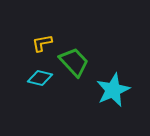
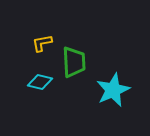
green trapezoid: rotated 40 degrees clockwise
cyan diamond: moved 4 px down
